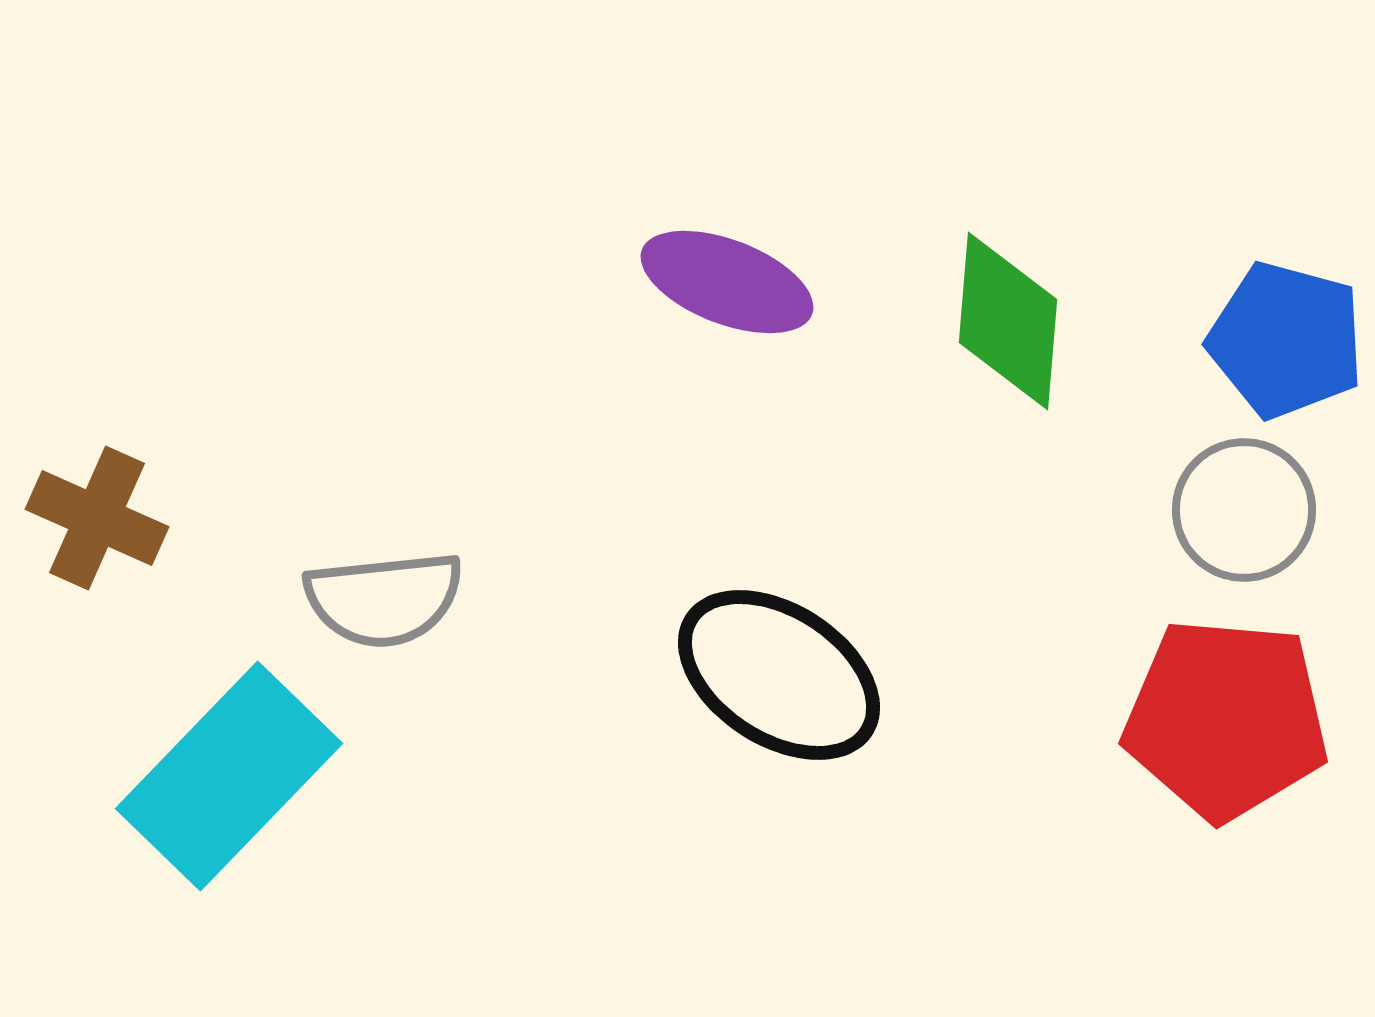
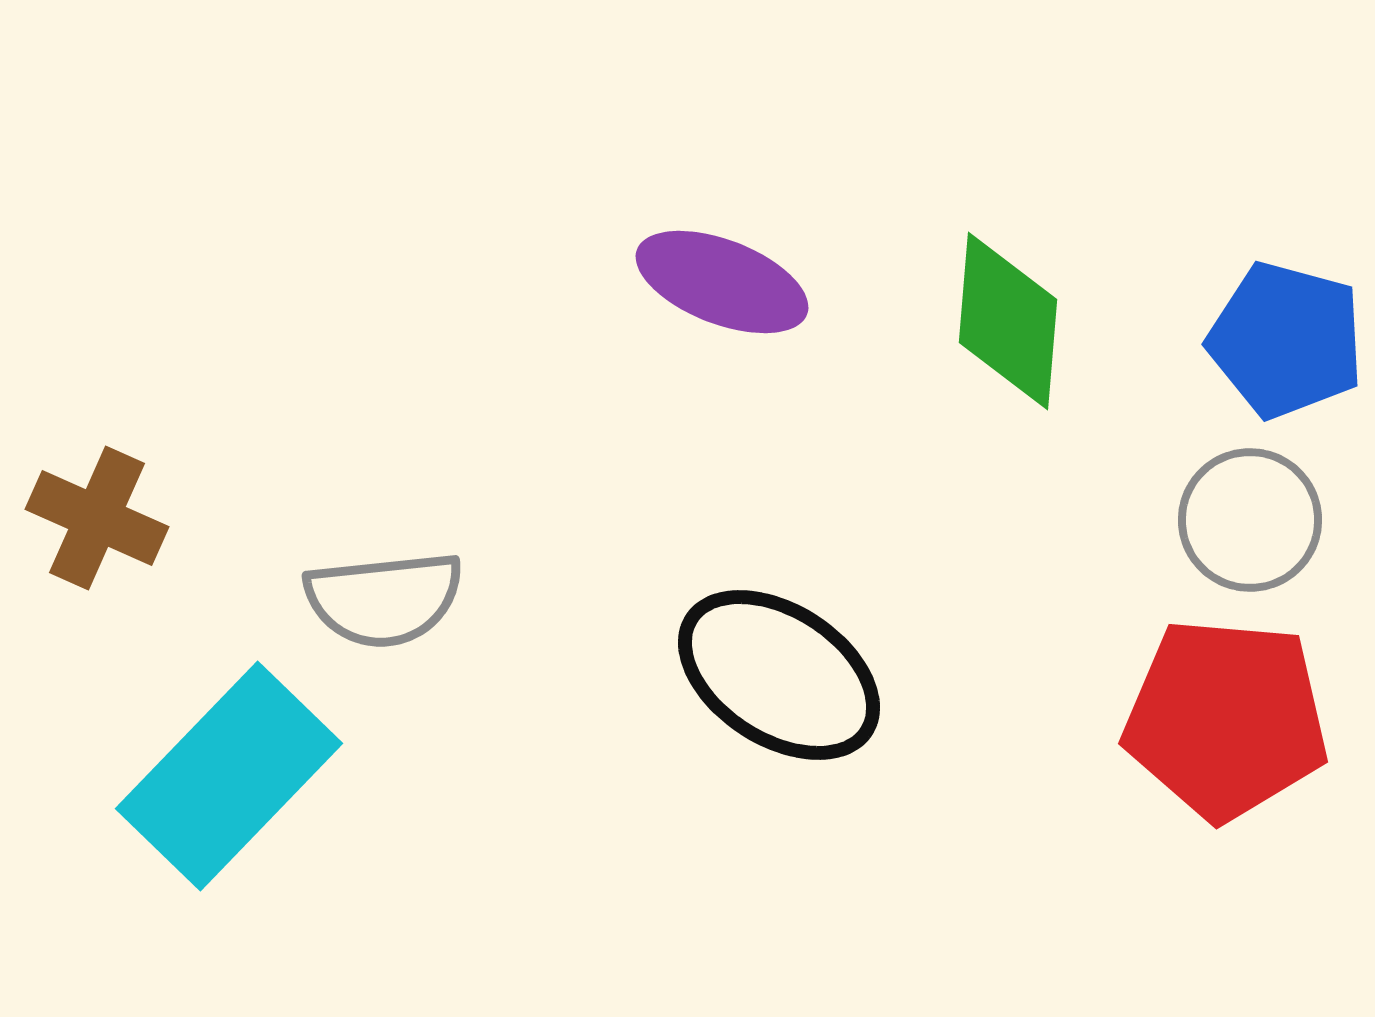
purple ellipse: moved 5 px left
gray circle: moved 6 px right, 10 px down
